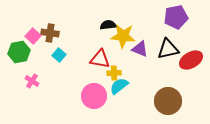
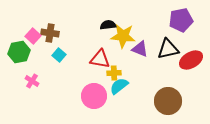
purple pentagon: moved 5 px right, 3 px down
